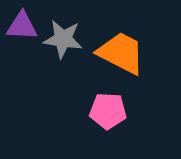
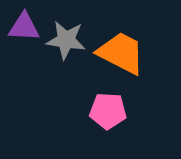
purple triangle: moved 2 px right, 1 px down
gray star: moved 3 px right, 1 px down
